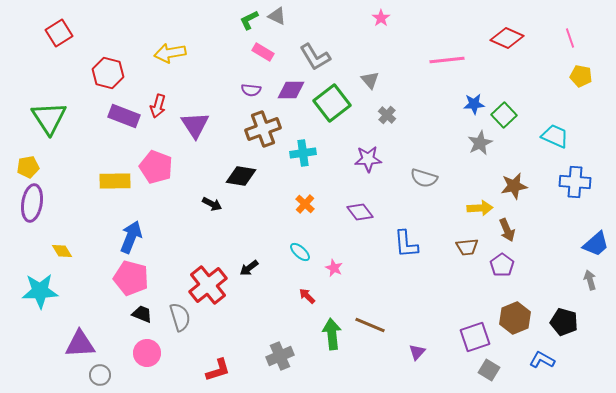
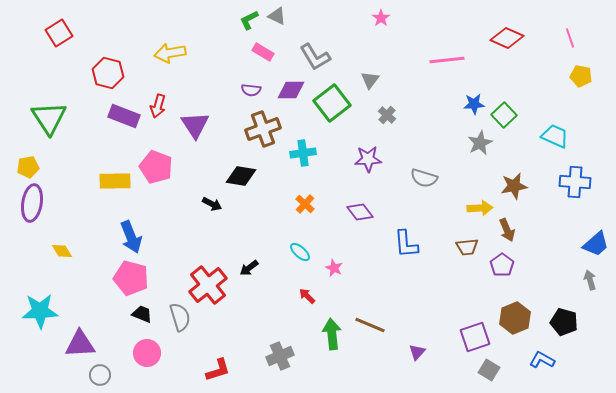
gray triangle at (370, 80): rotated 18 degrees clockwise
blue arrow at (131, 237): rotated 136 degrees clockwise
cyan star at (40, 291): moved 20 px down
